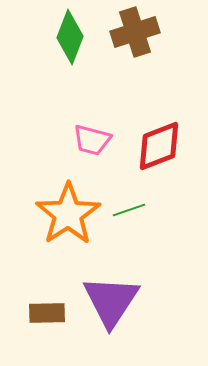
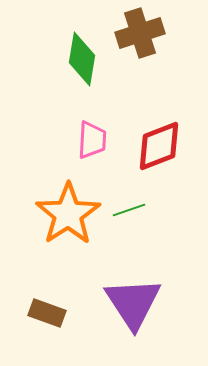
brown cross: moved 5 px right, 1 px down
green diamond: moved 12 px right, 22 px down; rotated 12 degrees counterclockwise
pink trapezoid: rotated 102 degrees counterclockwise
purple triangle: moved 22 px right, 2 px down; rotated 6 degrees counterclockwise
brown rectangle: rotated 21 degrees clockwise
